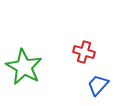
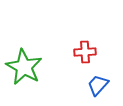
red cross: moved 1 px right; rotated 20 degrees counterclockwise
